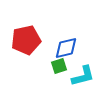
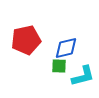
green square: rotated 21 degrees clockwise
